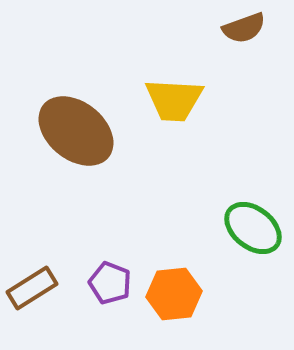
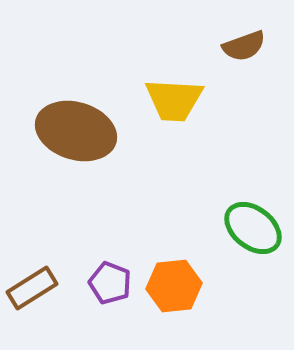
brown semicircle: moved 18 px down
brown ellipse: rotated 22 degrees counterclockwise
orange hexagon: moved 8 px up
